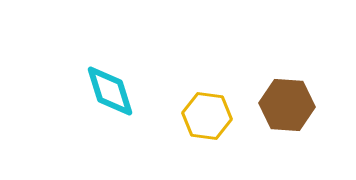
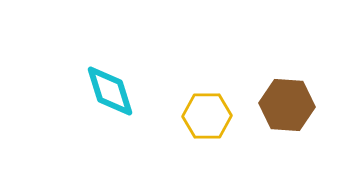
yellow hexagon: rotated 9 degrees counterclockwise
